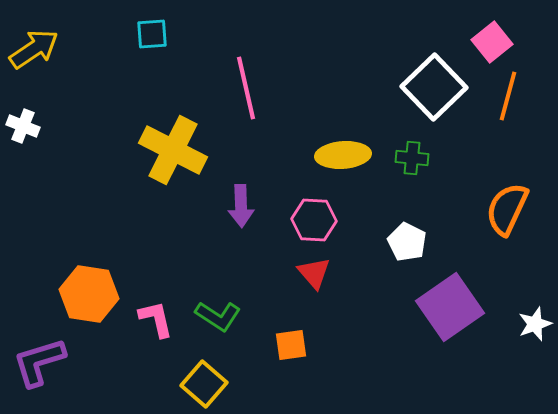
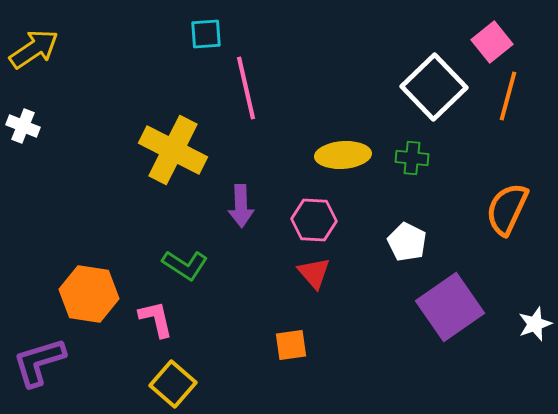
cyan square: moved 54 px right
green L-shape: moved 33 px left, 51 px up
yellow square: moved 31 px left
